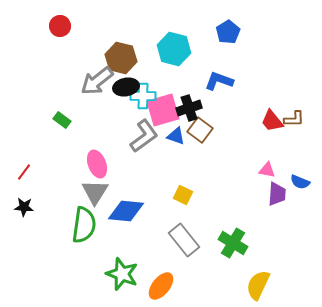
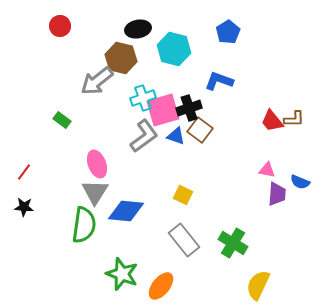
black ellipse: moved 12 px right, 58 px up
cyan cross: moved 2 px down; rotated 20 degrees counterclockwise
